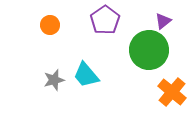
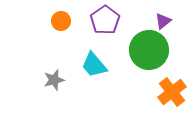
orange circle: moved 11 px right, 4 px up
cyan trapezoid: moved 8 px right, 10 px up
orange cross: rotated 12 degrees clockwise
